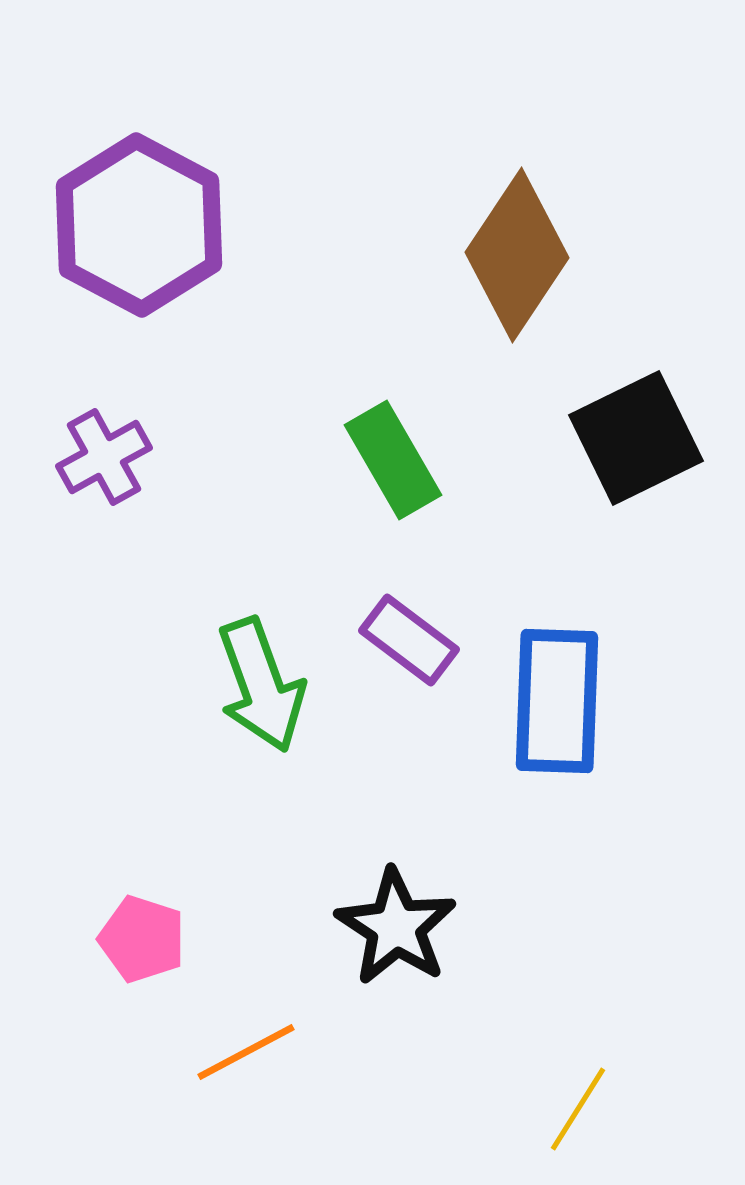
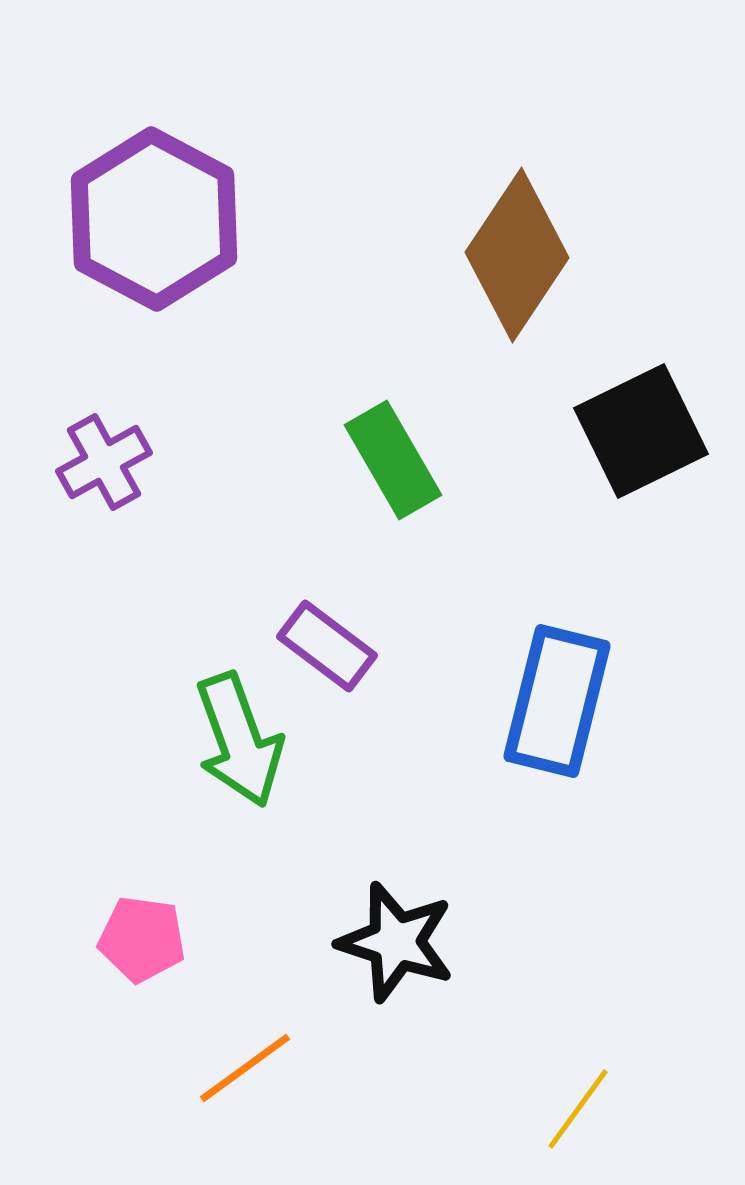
purple hexagon: moved 15 px right, 6 px up
black square: moved 5 px right, 7 px up
purple cross: moved 5 px down
purple rectangle: moved 82 px left, 6 px down
green arrow: moved 22 px left, 55 px down
blue rectangle: rotated 12 degrees clockwise
black star: moved 15 px down; rotated 15 degrees counterclockwise
pink pentagon: rotated 10 degrees counterclockwise
orange line: moved 1 px left, 16 px down; rotated 8 degrees counterclockwise
yellow line: rotated 4 degrees clockwise
